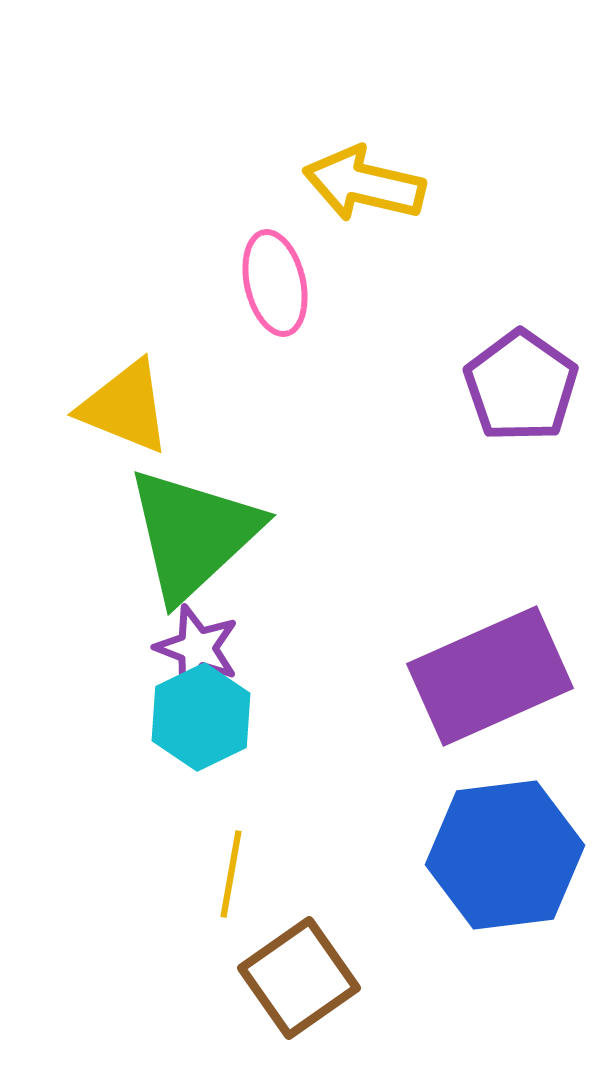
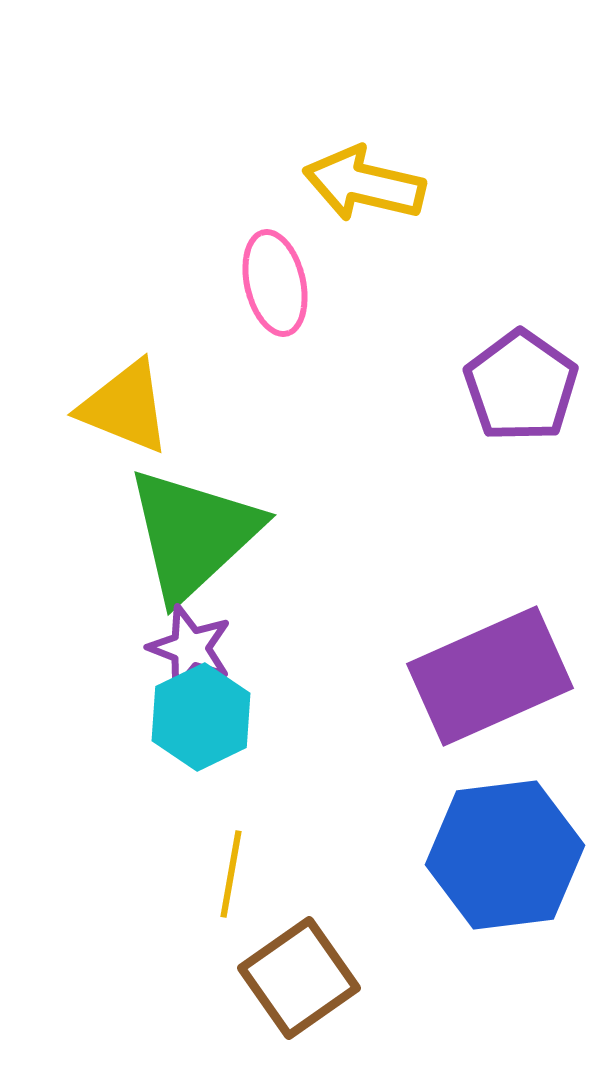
purple star: moved 7 px left
